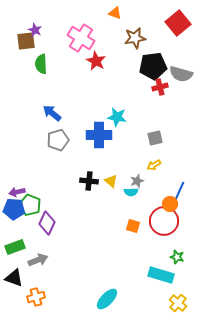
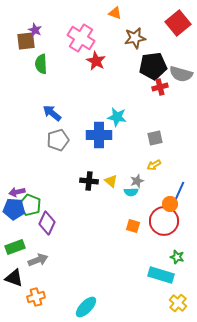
cyan ellipse: moved 21 px left, 8 px down
